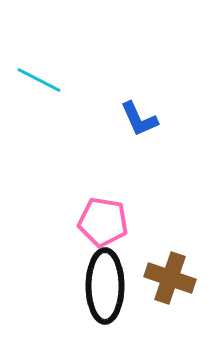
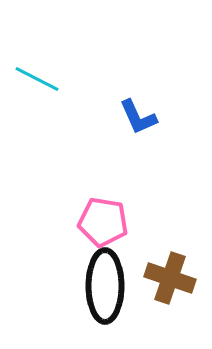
cyan line: moved 2 px left, 1 px up
blue L-shape: moved 1 px left, 2 px up
